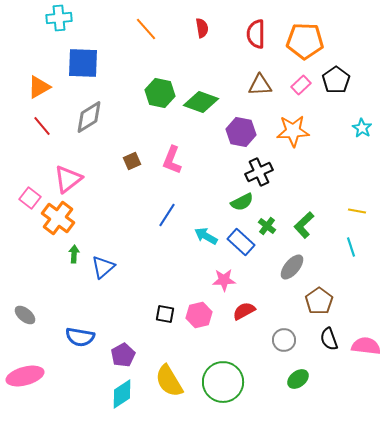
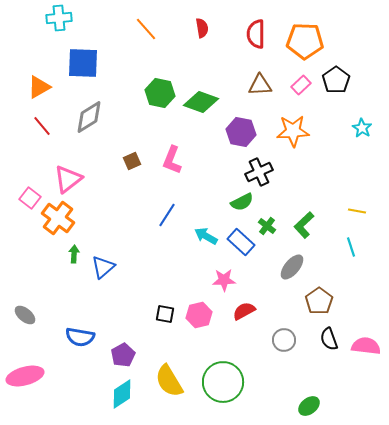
green ellipse at (298, 379): moved 11 px right, 27 px down
